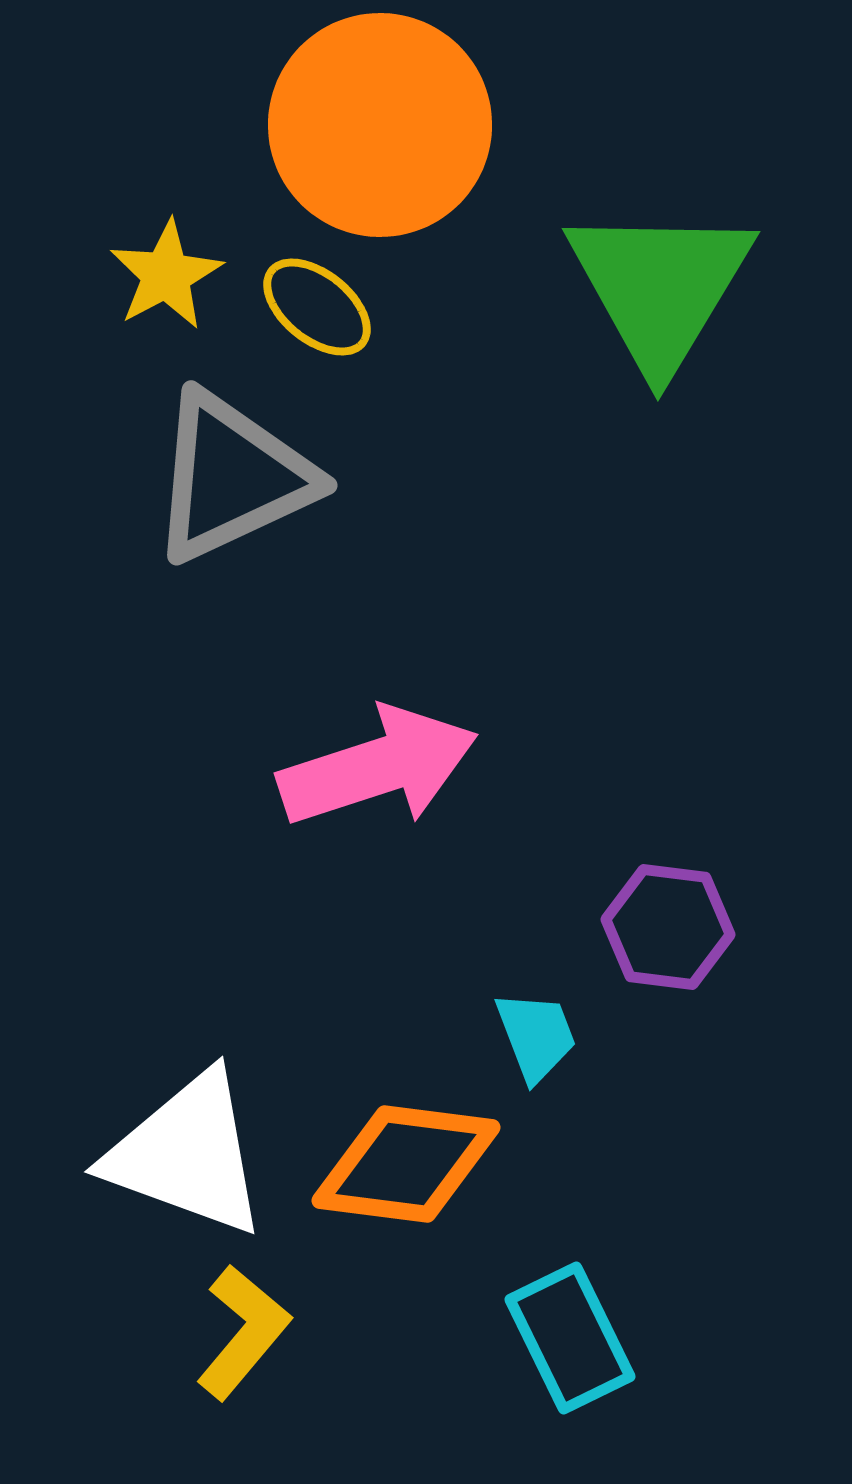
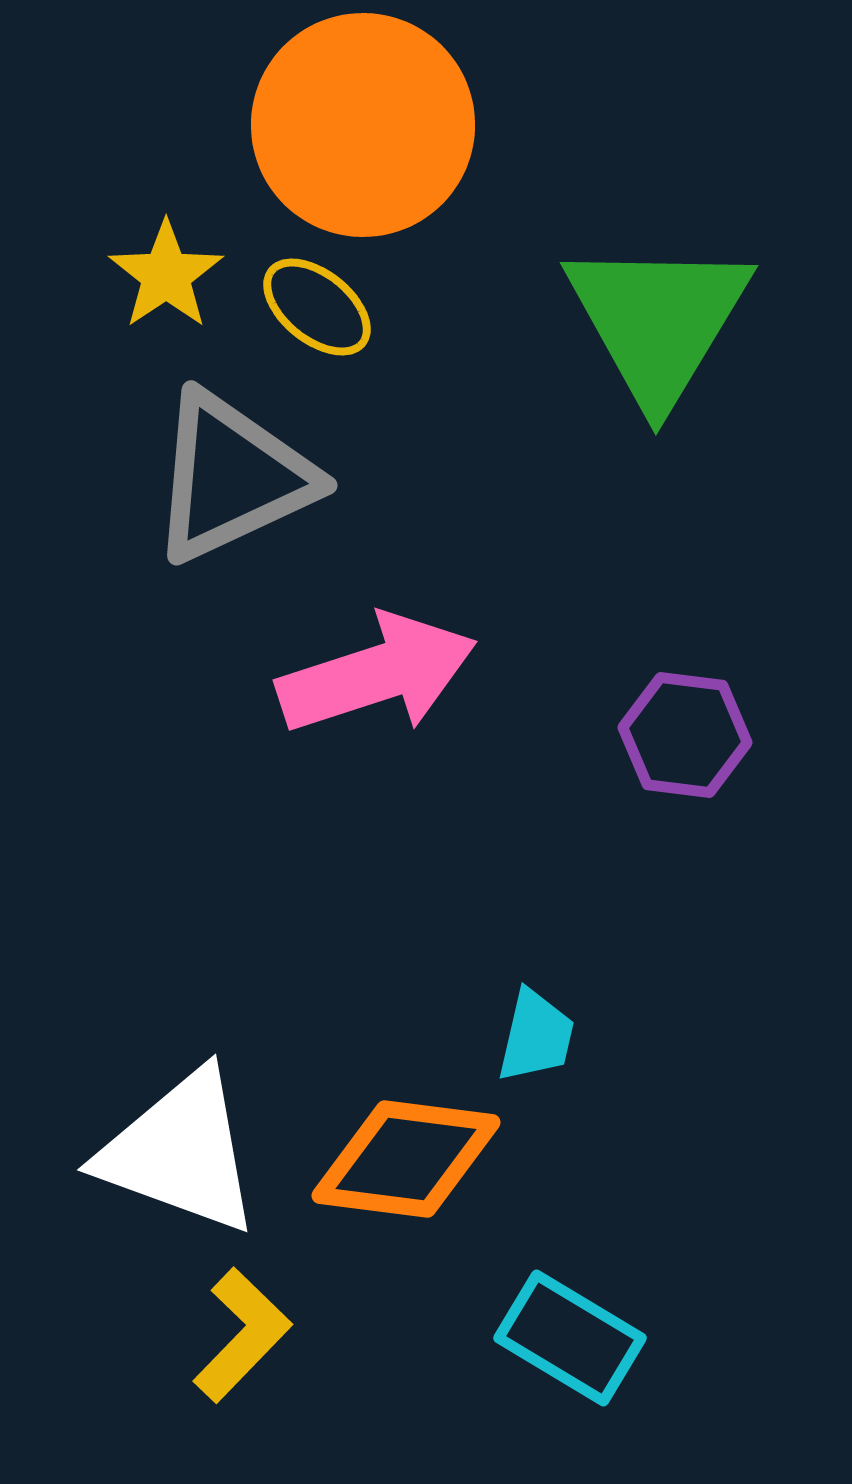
orange circle: moved 17 px left
yellow star: rotated 6 degrees counterclockwise
green triangle: moved 2 px left, 34 px down
pink arrow: moved 1 px left, 93 px up
purple hexagon: moved 17 px right, 192 px up
cyan trapezoid: rotated 34 degrees clockwise
white triangle: moved 7 px left, 2 px up
orange diamond: moved 5 px up
yellow L-shape: moved 1 px left, 3 px down; rotated 4 degrees clockwise
cyan rectangle: rotated 33 degrees counterclockwise
